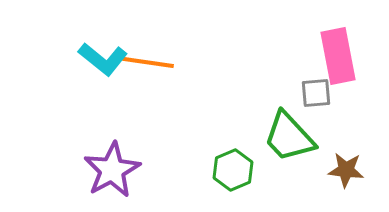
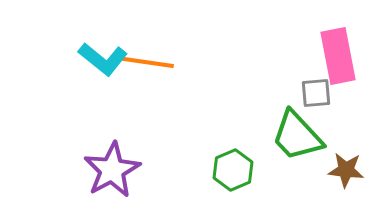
green trapezoid: moved 8 px right, 1 px up
